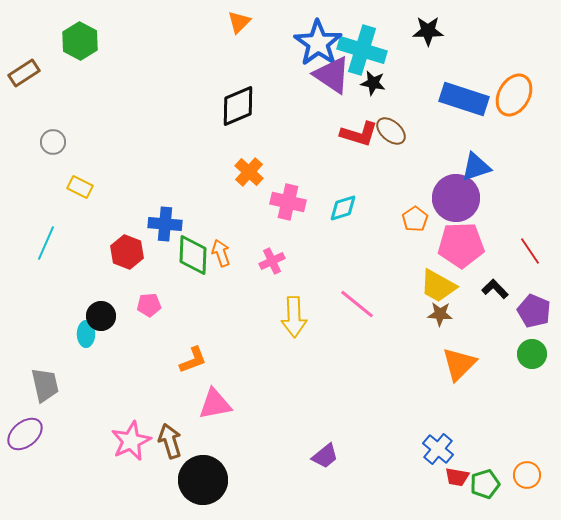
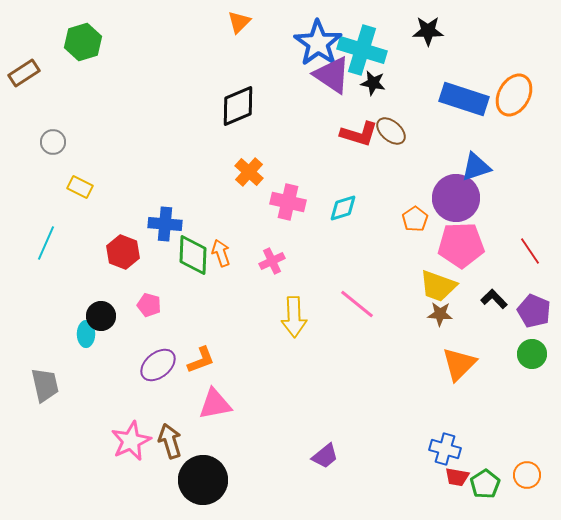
green hexagon at (80, 41): moved 3 px right, 1 px down; rotated 15 degrees clockwise
red hexagon at (127, 252): moved 4 px left
yellow trapezoid at (438, 286): rotated 9 degrees counterclockwise
black L-shape at (495, 289): moved 1 px left, 10 px down
pink pentagon at (149, 305): rotated 20 degrees clockwise
orange L-shape at (193, 360): moved 8 px right
purple ellipse at (25, 434): moved 133 px right, 69 px up
blue cross at (438, 449): moved 7 px right; rotated 24 degrees counterclockwise
green pentagon at (485, 484): rotated 16 degrees counterclockwise
